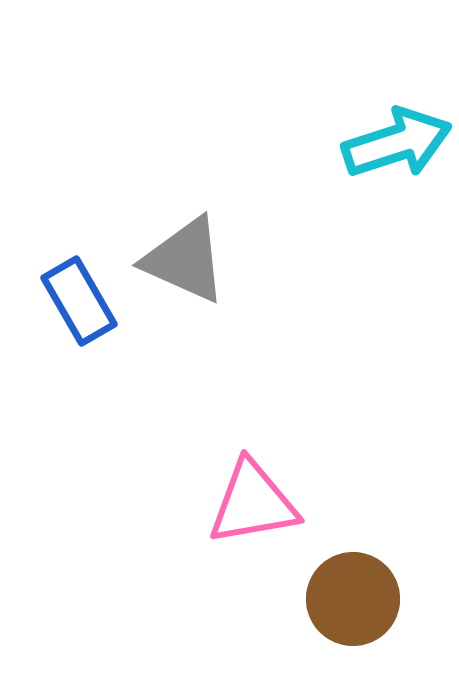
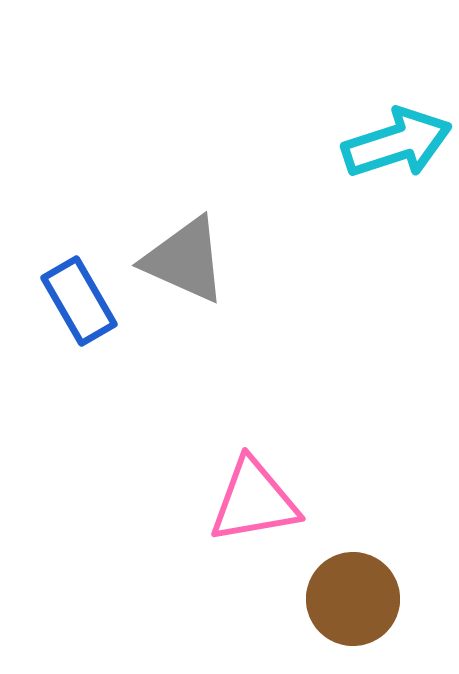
pink triangle: moved 1 px right, 2 px up
